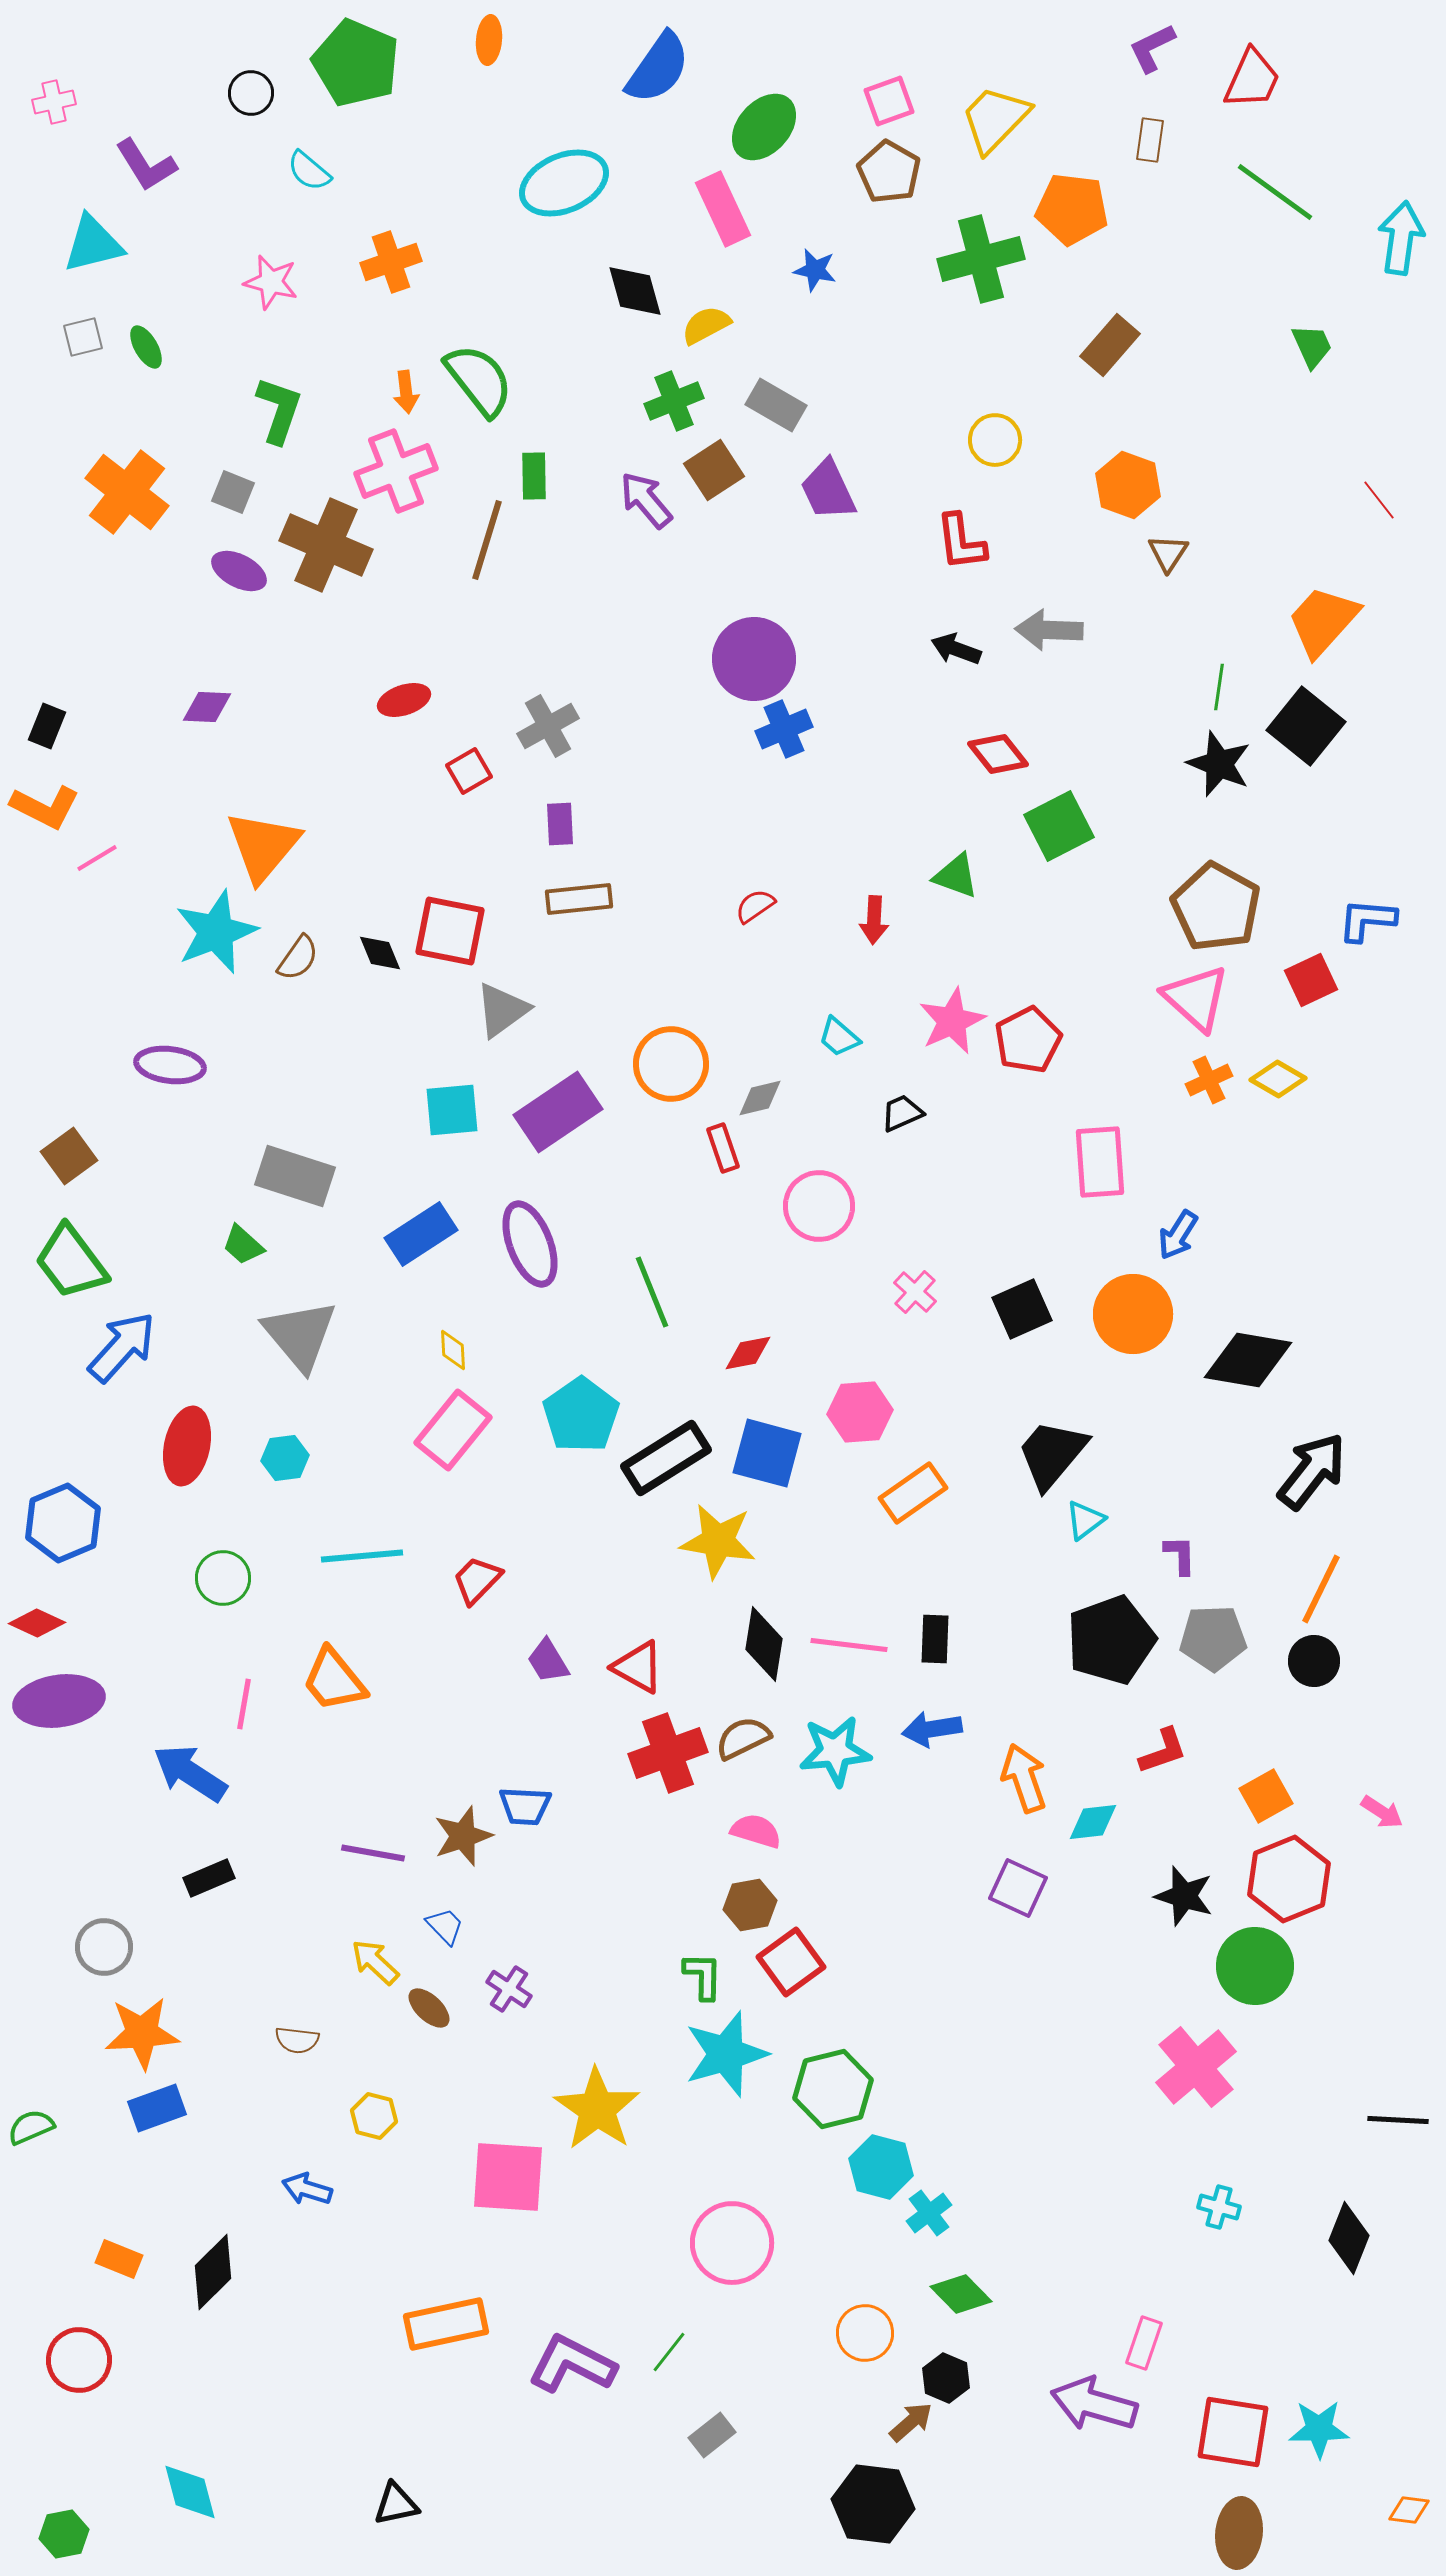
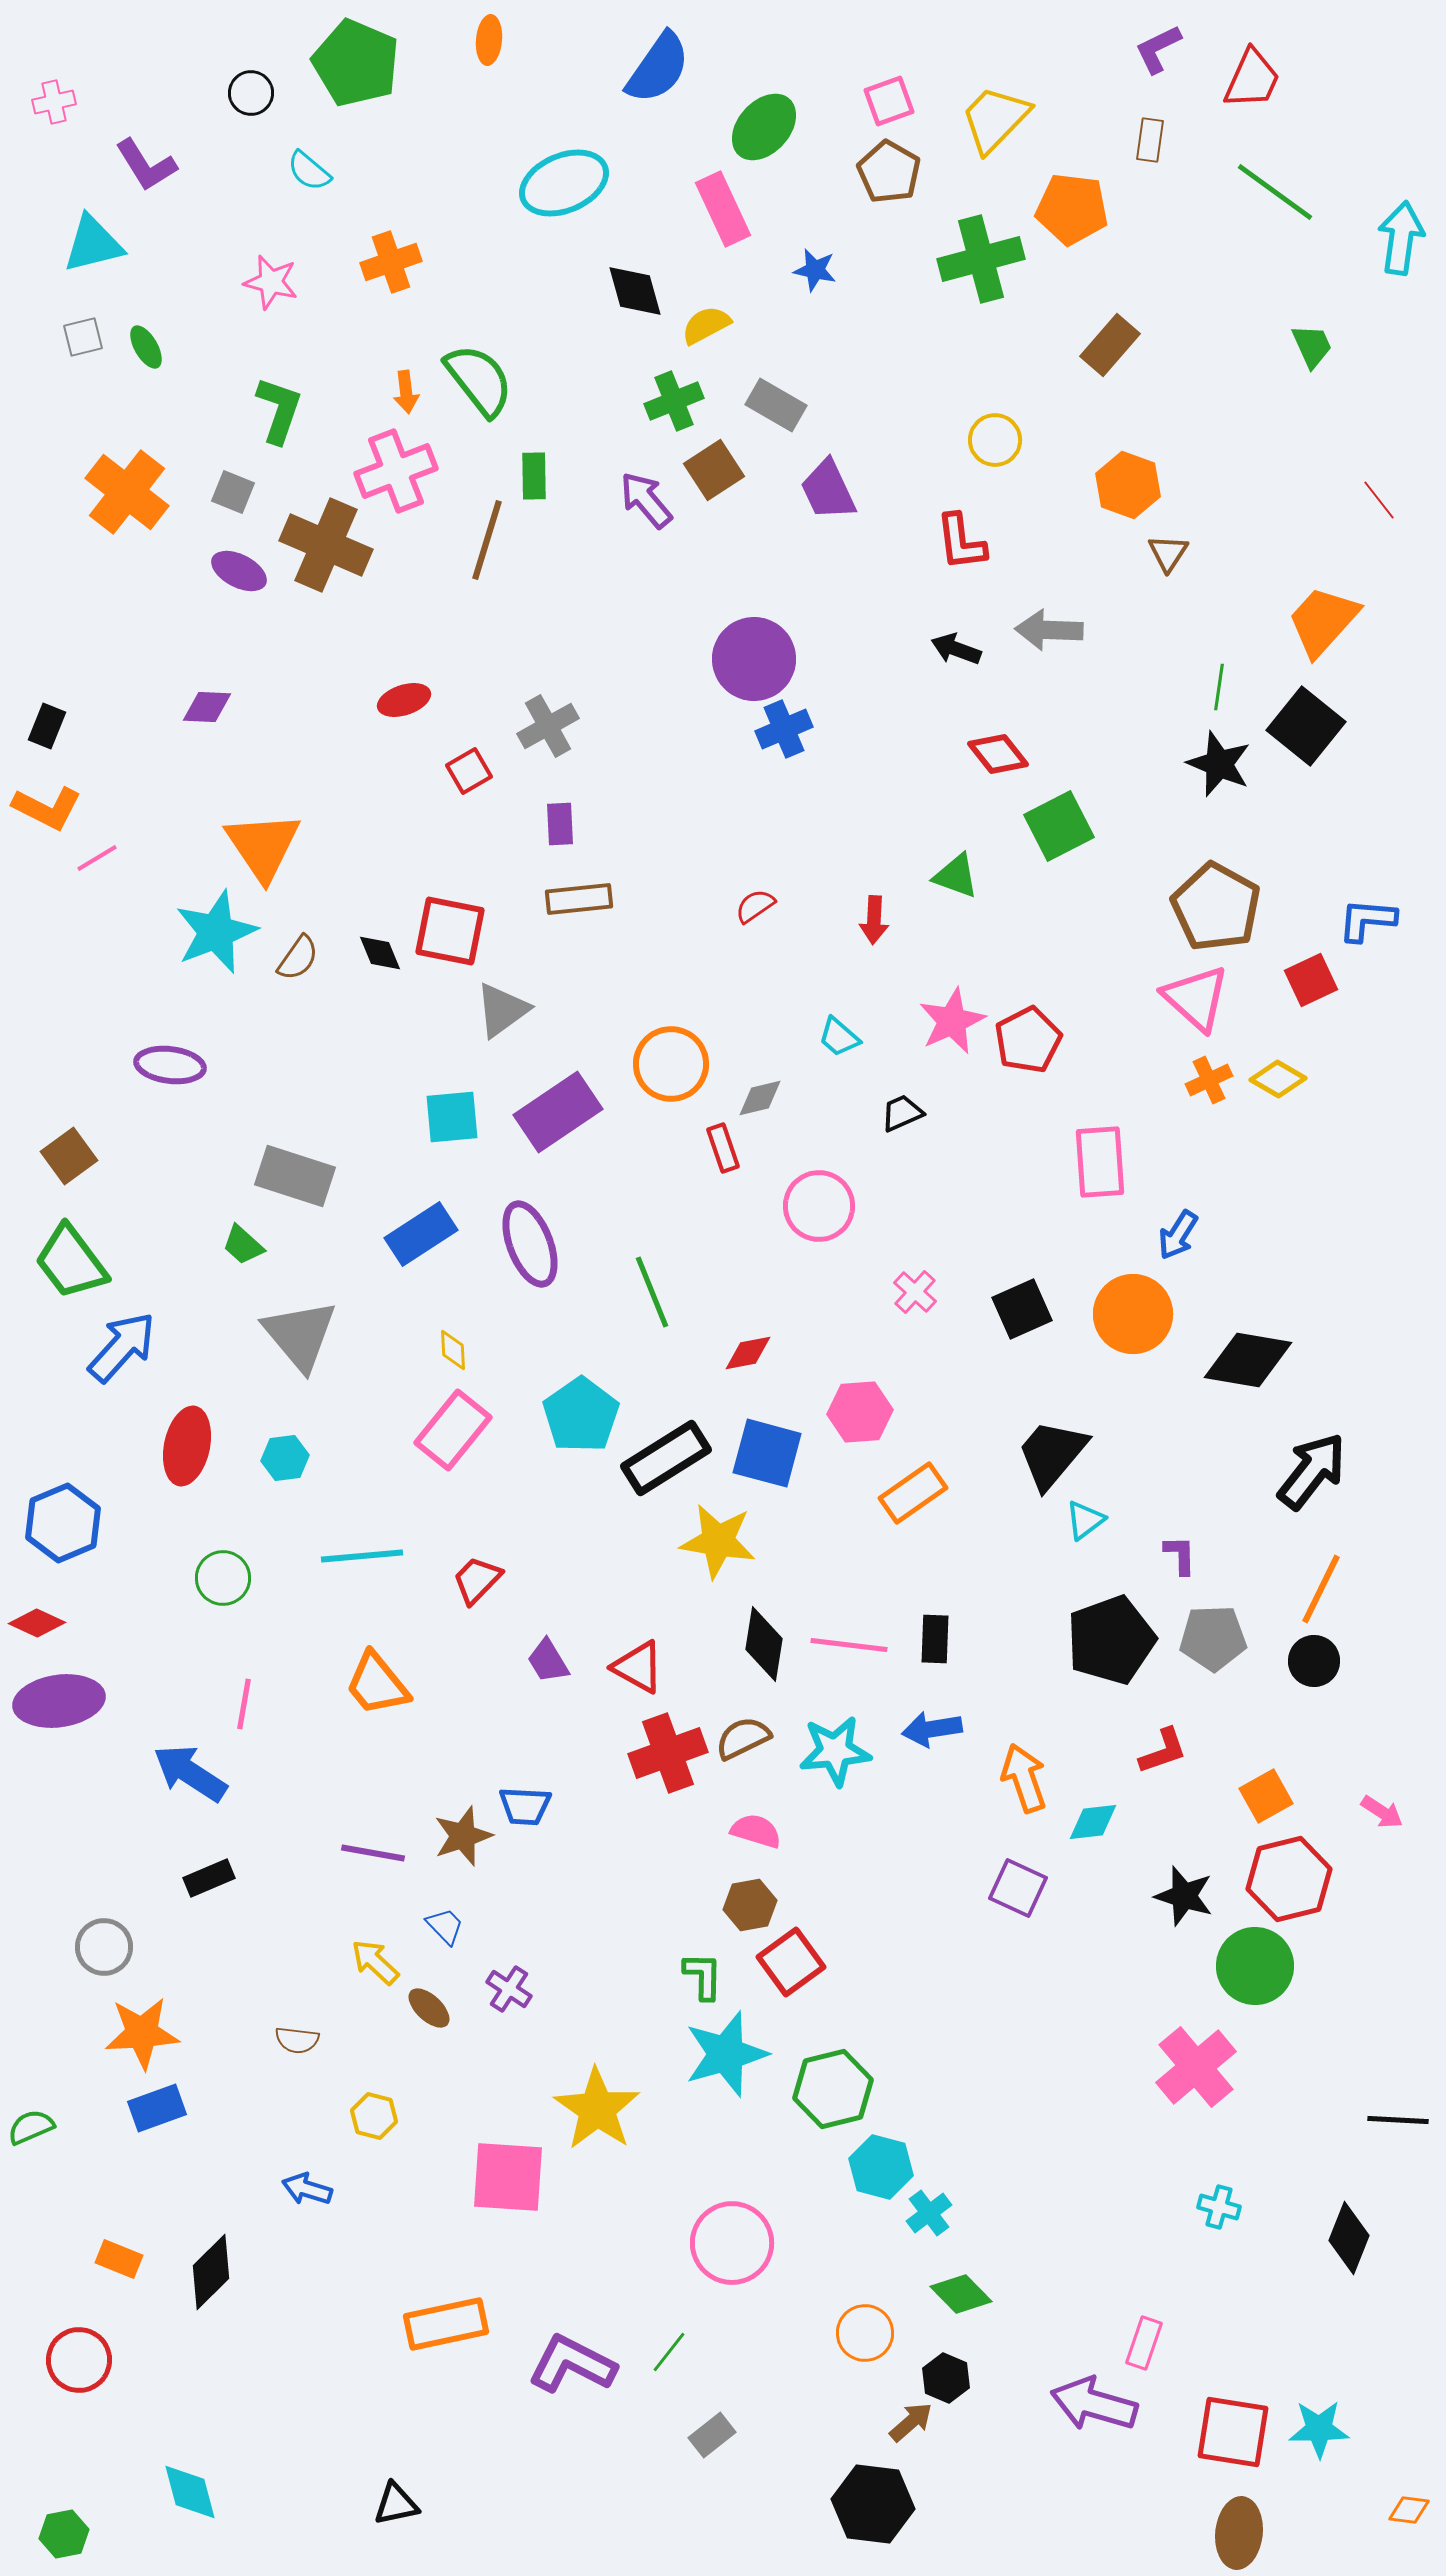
purple L-shape at (1152, 48): moved 6 px right, 1 px down
orange L-shape at (45, 807): moved 2 px right, 1 px down
orange triangle at (263, 846): rotated 14 degrees counterclockwise
cyan square at (452, 1110): moved 7 px down
orange trapezoid at (334, 1680): moved 43 px right, 4 px down
red hexagon at (1289, 1879): rotated 8 degrees clockwise
black diamond at (213, 2272): moved 2 px left
